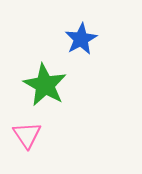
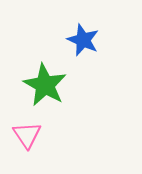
blue star: moved 2 px right, 1 px down; rotated 20 degrees counterclockwise
